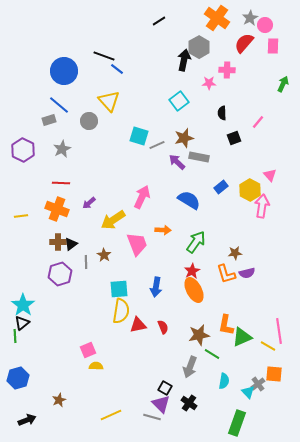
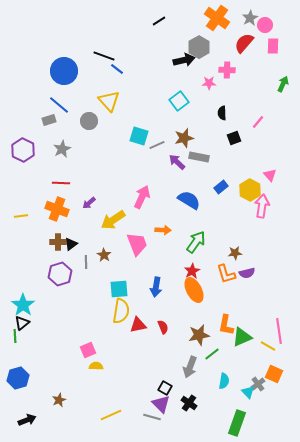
black arrow at (184, 60): rotated 65 degrees clockwise
green line at (212, 354): rotated 70 degrees counterclockwise
orange square at (274, 374): rotated 18 degrees clockwise
